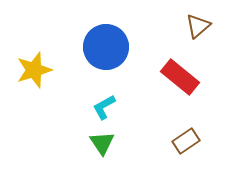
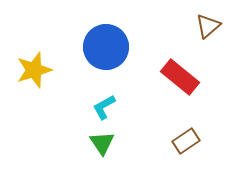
brown triangle: moved 10 px right
